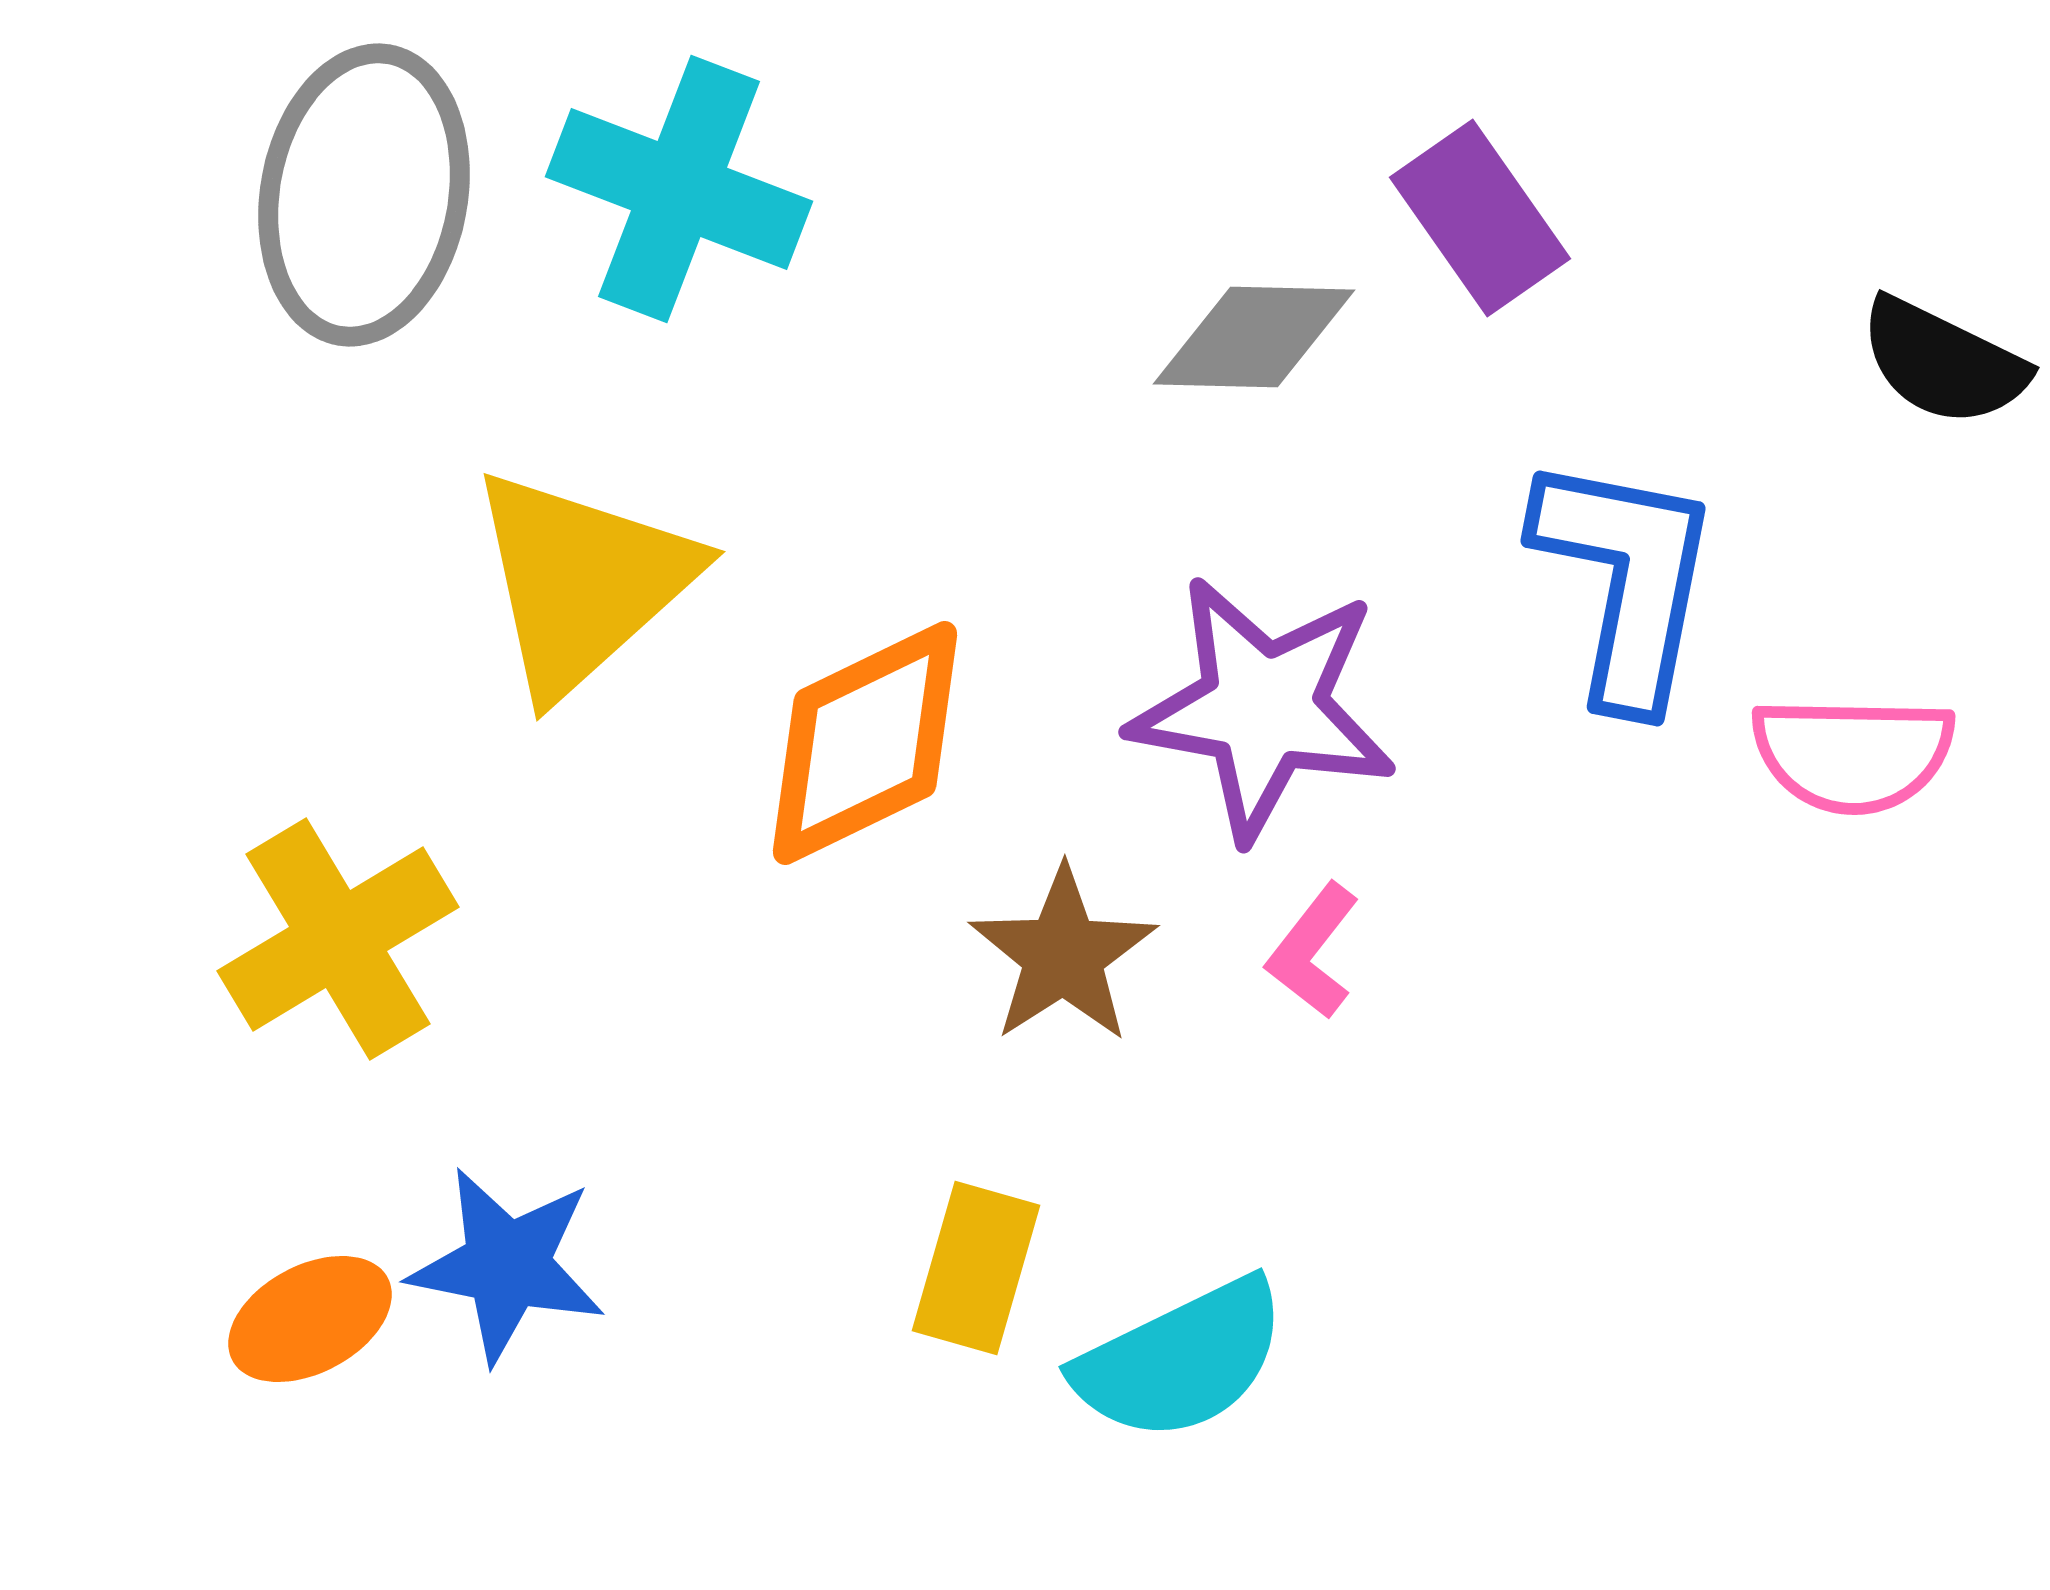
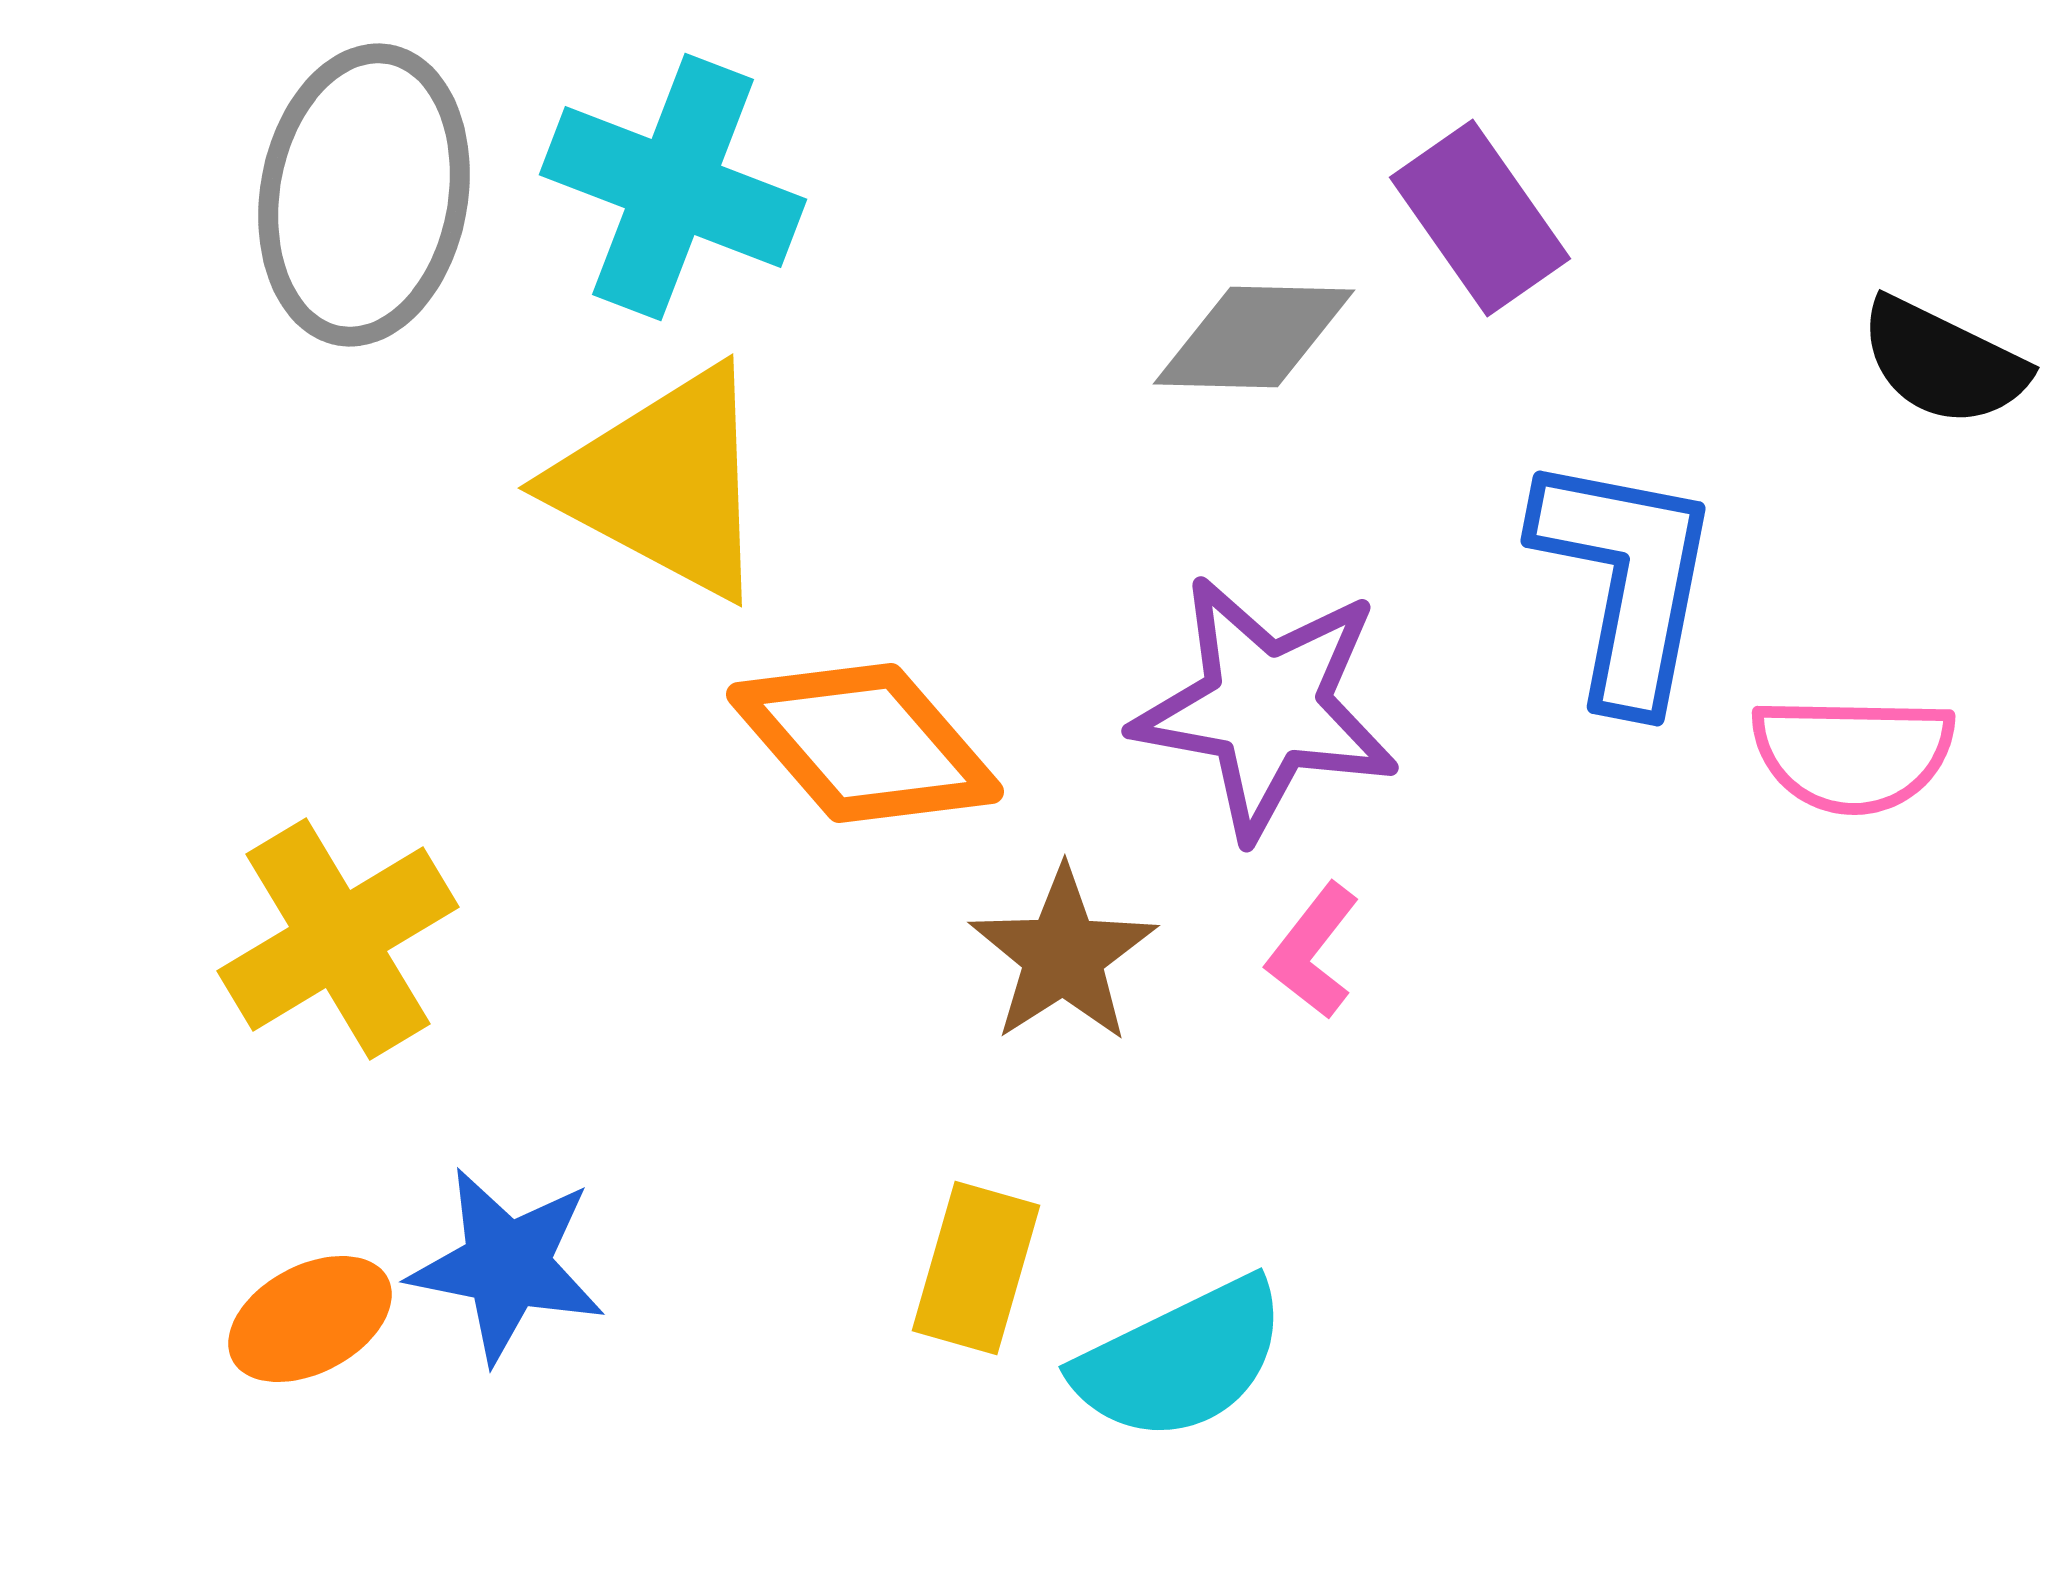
cyan cross: moved 6 px left, 2 px up
yellow triangle: moved 82 px right, 99 px up; rotated 50 degrees counterclockwise
purple star: moved 3 px right, 1 px up
orange diamond: rotated 75 degrees clockwise
